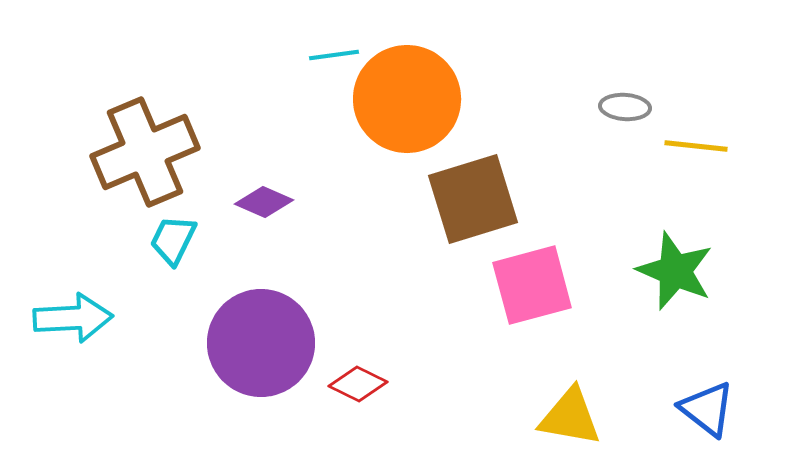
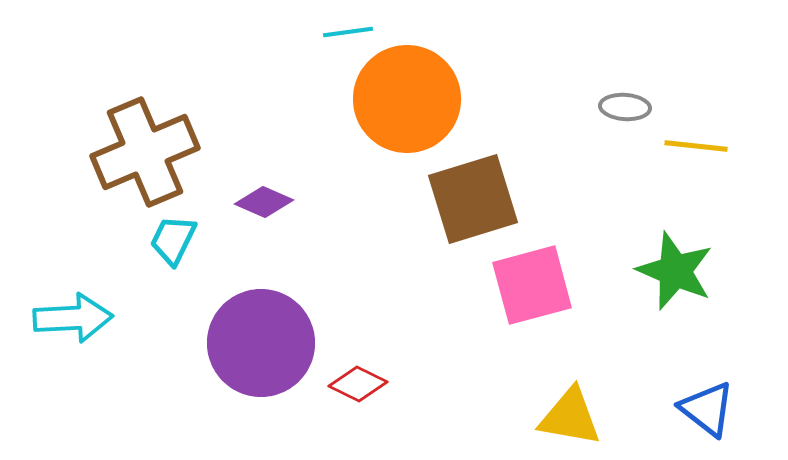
cyan line: moved 14 px right, 23 px up
